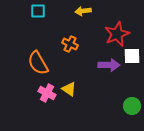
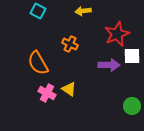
cyan square: rotated 28 degrees clockwise
